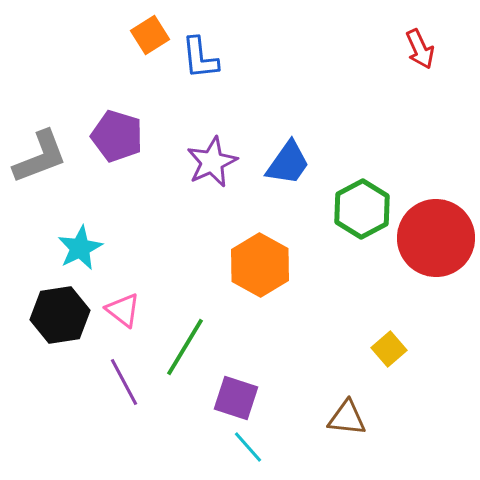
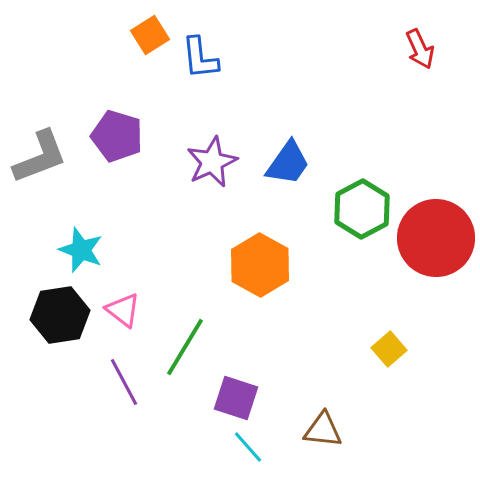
cyan star: moved 1 px right, 2 px down; rotated 24 degrees counterclockwise
brown triangle: moved 24 px left, 12 px down
